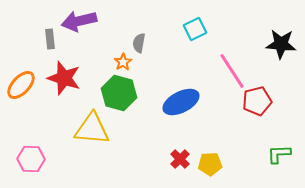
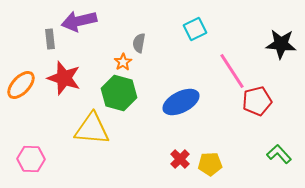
green L-shape: rotated 50 degrees clockwise
